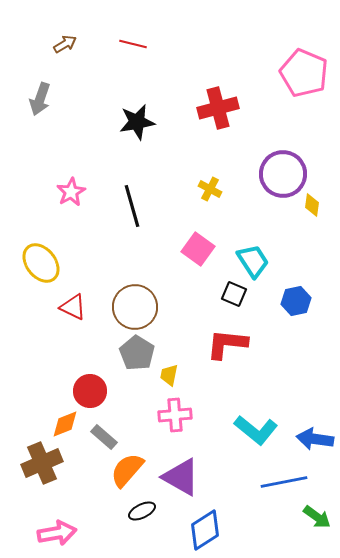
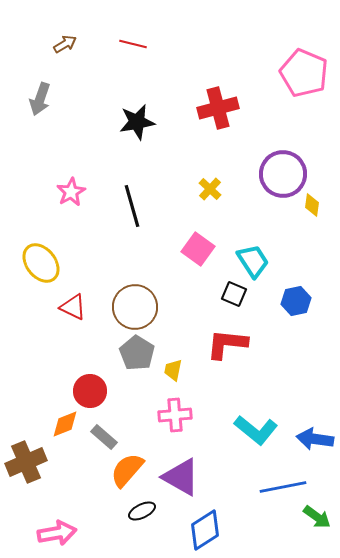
yellow cross: rotated 15 degrees clockwise
yellow trapezoid: moved 4 px right, 5 px up
brown cross: moved 16 px left, 1 px up
blue line: moved 1 px left, 5 px down
